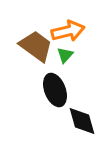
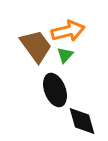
brown trapezoid: rotated 18 degrees clockwise
